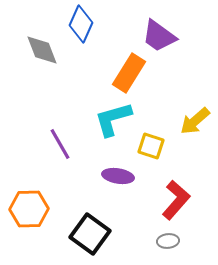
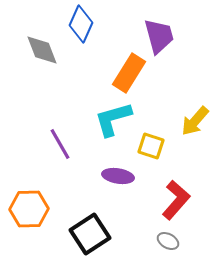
purple trapezoid: rotated 141 degrees counterclockwise
yellow arrow: rotated 8 degrees counterclockwise
black square: rotated 21 degrees clockwise
gray ellipse: rotated 35 degrees clockwise
